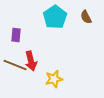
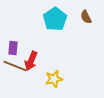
cyan pentagon: moved 2 px down
purple rectangle: moved 3 px left, 13 px down
red arrow: rotated 36 degrees clockwise
brown line: moved 1 px down
